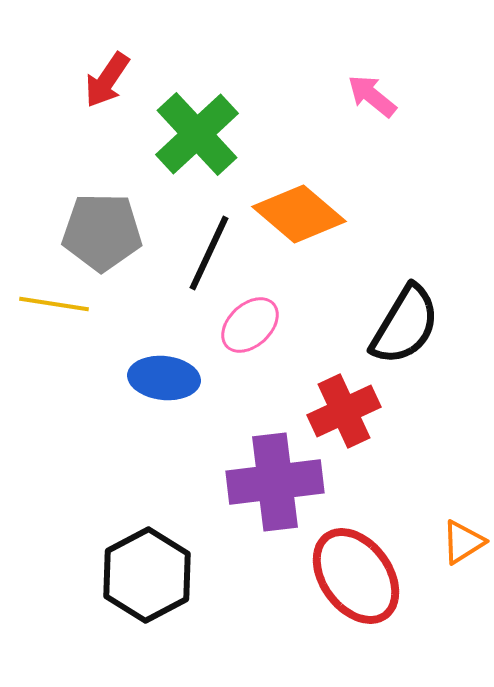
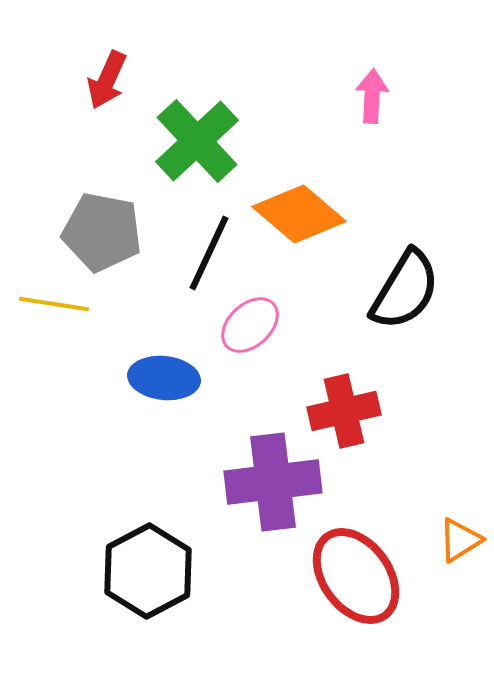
red arrow: rotated 10 degrees counterclockwise
pink arrow: rotated 54 degrees clockwise
green cross: moved 7 px down
gray pentagon: rotated 10 degrees clockwise
black semicircle: moved 35 px up
red cross: rotated 12 degrees clockwise
purple cross: moved 2 px left
orange triangle: moved 3 px left, 2 px up
black hexagon: moved 1 px right, 4 px up
